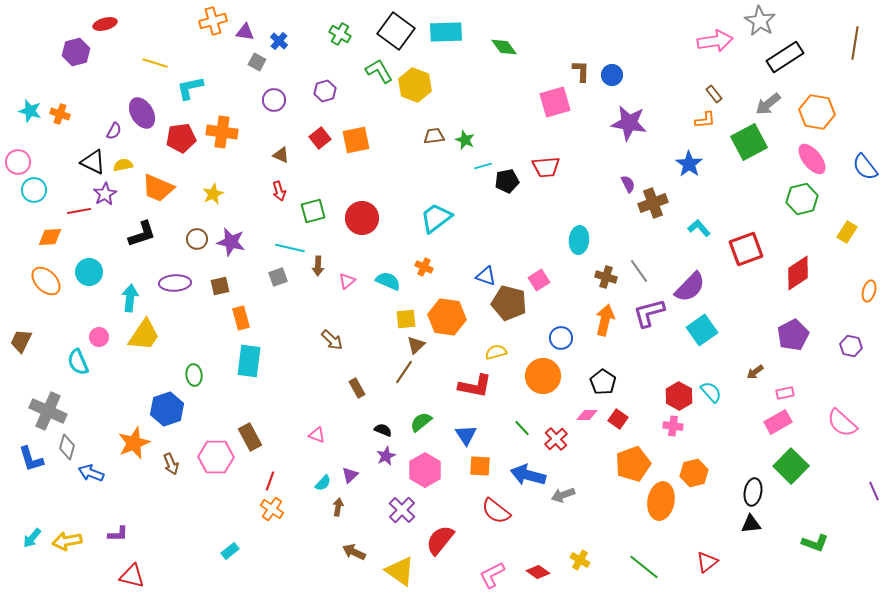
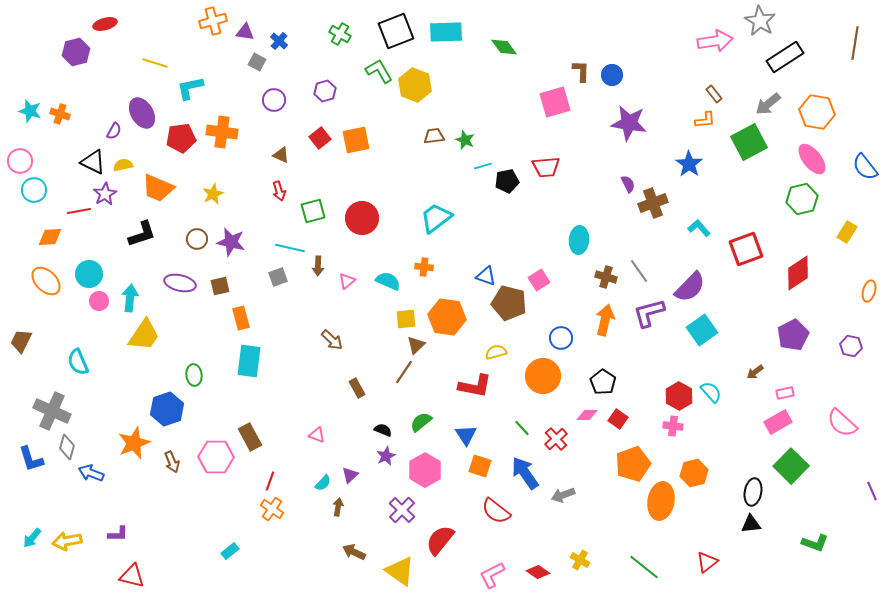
black square at (396, 31): rotated 33 degrees clockwise
pink circle at (18, 162): moved 2 px right, 1 px up
orange cross at (424, 267): rotated 18 degrees counterclockwise
cyan circle at (89, 272): moved 2 px down
purple ellipse at (175, 283): moved 5 px right; rotated 16 degrees clockwise
pink circle at (99, 337): moved 36 px up
gray cross at (48, 411): moved 4 px right
brown arrow at (171, 464): moved 1 px right, 2 px up
orange square at (480, 466): rotated 15 degrees clockwise
blue arrow at (528, 475): moved 3 px left, 2 px up; rotated 40 degrees clockwise
purple line at (874, 491): moved 2 px left
